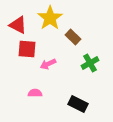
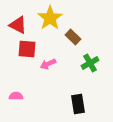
pink semicircle: moved 19 px left, 3 px down
black rectangle: rotated 54 degrees clockwise
